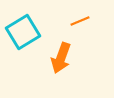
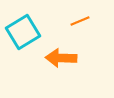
orange arrow: rotated 72 degrees clockwise
